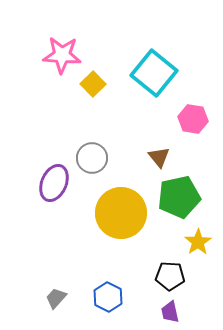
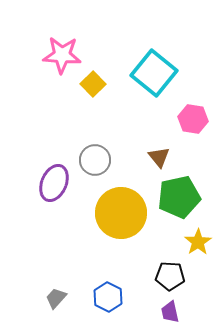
gray circle: moved 3 px right, 2 px down
